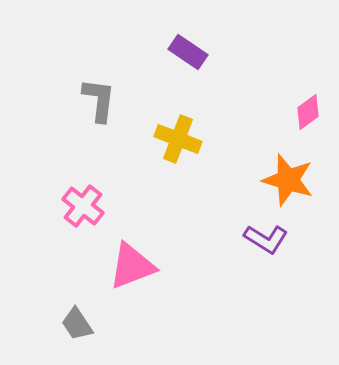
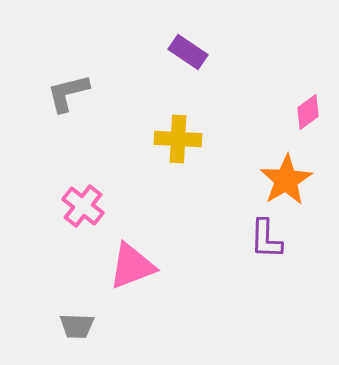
gray L-shape: moved 31 px left, 7 px up; rotated 111 degrees counterclockwise
yellow cross: rotated 18 degrees counterclockwise
orange star: moved 2 px left; rotated 24 degrees clockwise
purple L-shape: rotated 60 degrees clockwise
gray trapezoid: moved 2 px down; rotated 54 degrees counterclockwise
